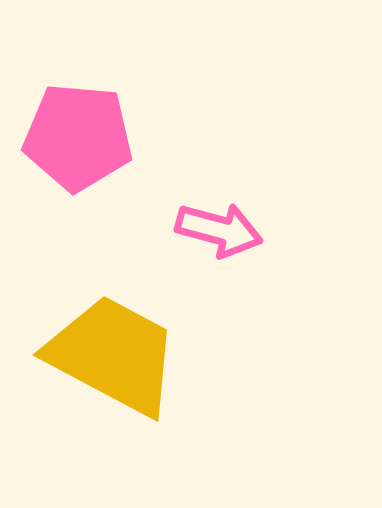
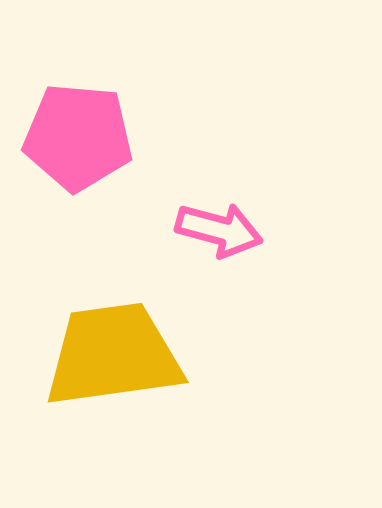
yellow trapezoid: rotated 36 degrees counterclockwise
